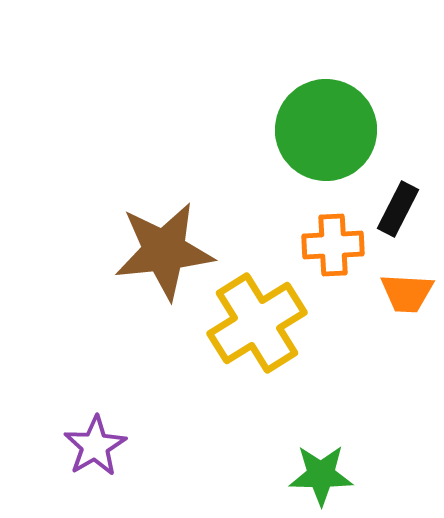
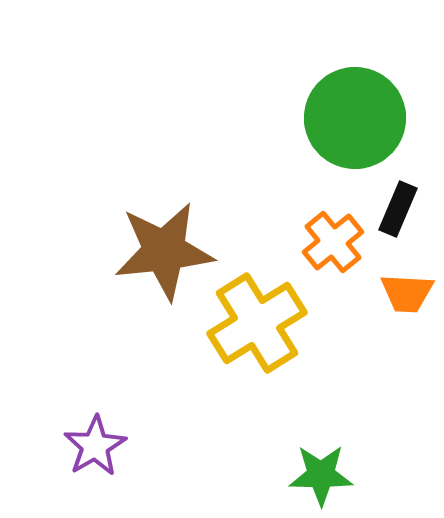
green circle: moved 29 px right, 12 px up
black rectangle: rotated 4 degrees counterclockwise
orange cross: moved 3 px up; rotated 36 degrees counterclockwise
